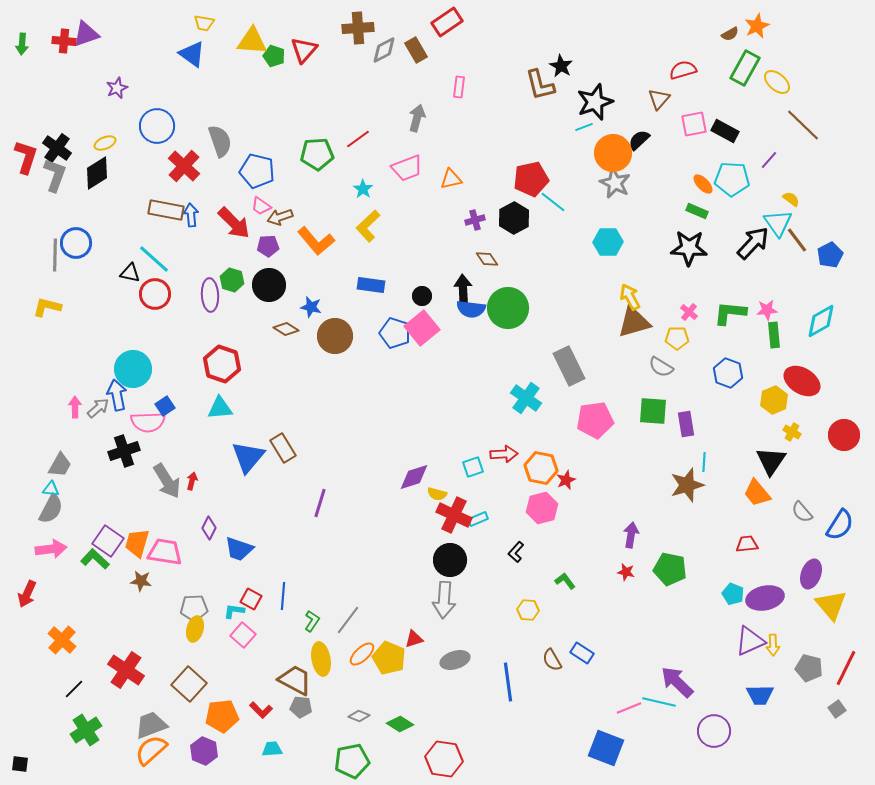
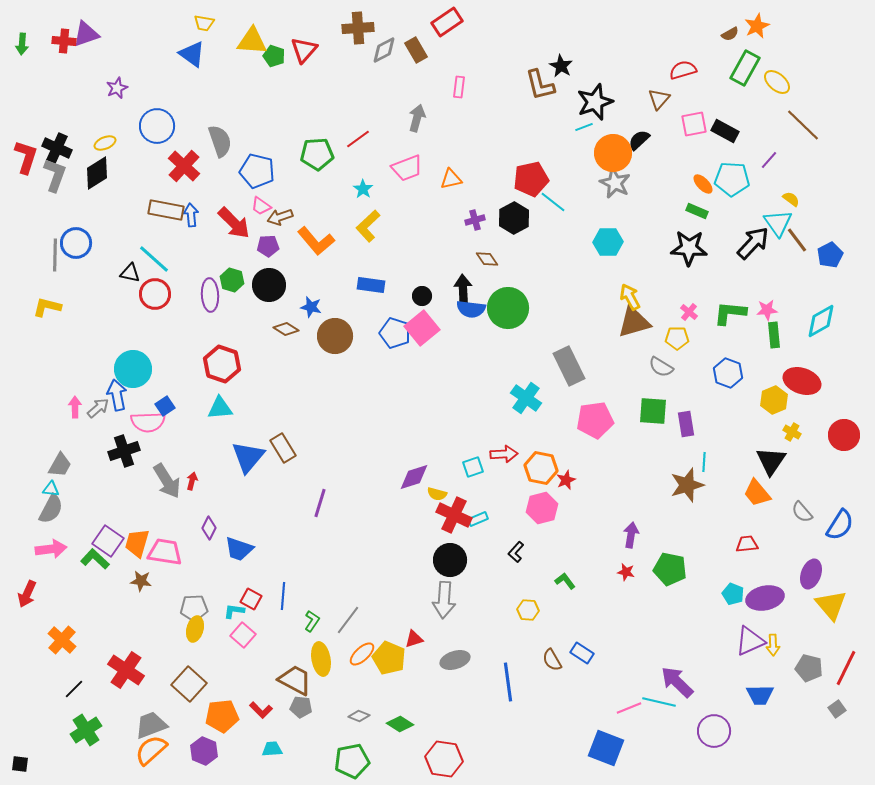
black cross at (57, 148): rotated 12 degrees counterclockwise
red ellipse at (802, 381): rotated 12 degrees counterclockwise
